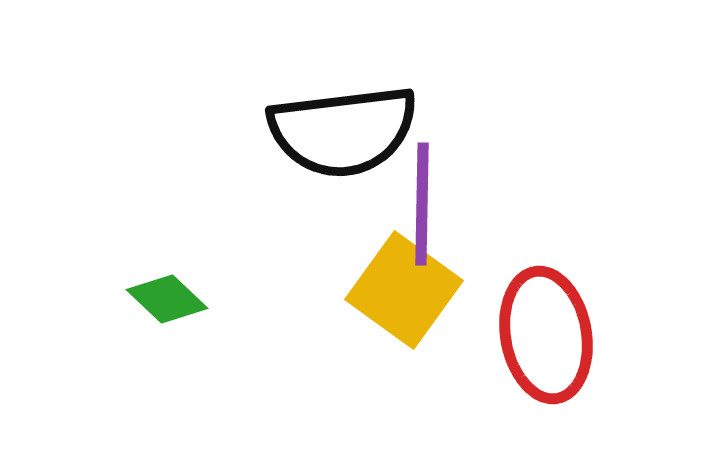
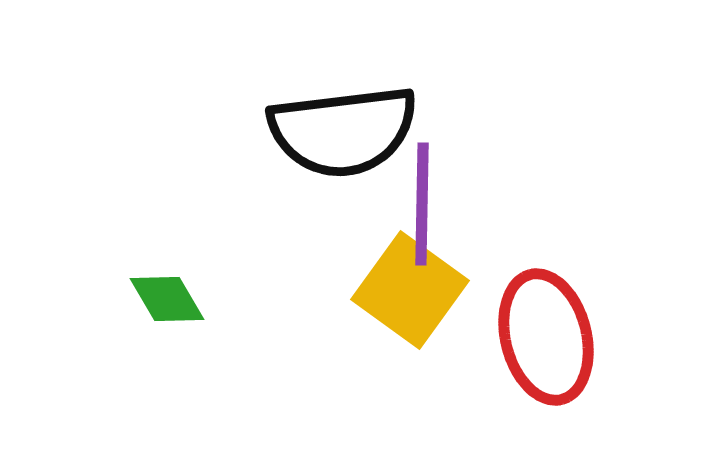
yellow square: moved 6 px right
green diamond: rotated 16 degrees clockwise
red ellipse: moved 2 px down; rotated 4 degrees counterclockwise
